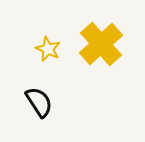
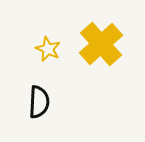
black semicircle: rotated 36 degrees clockwise
